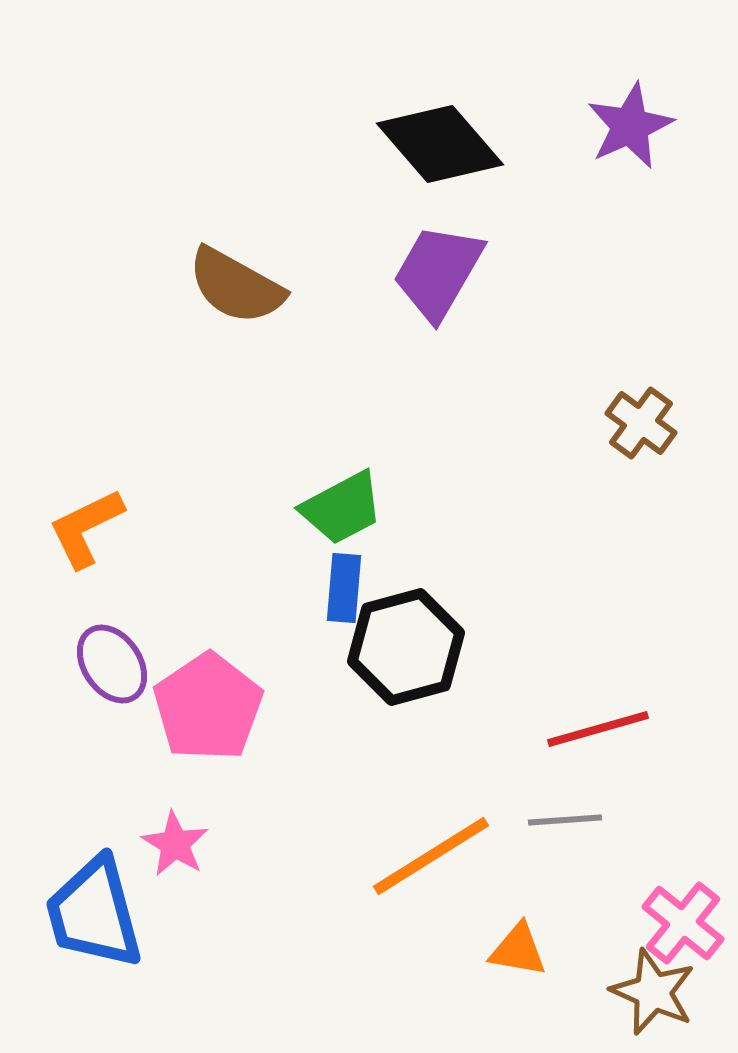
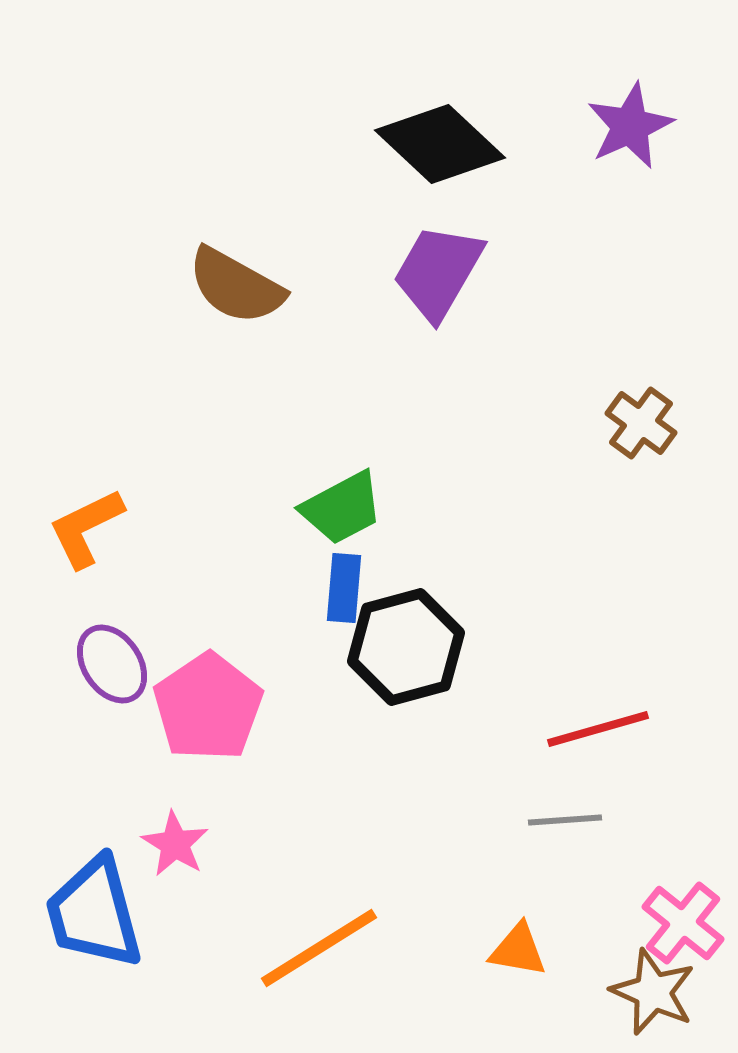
black diamond: rotated 6 degrees counterclockwise
orange line: moved 112 px left, 92 px down
